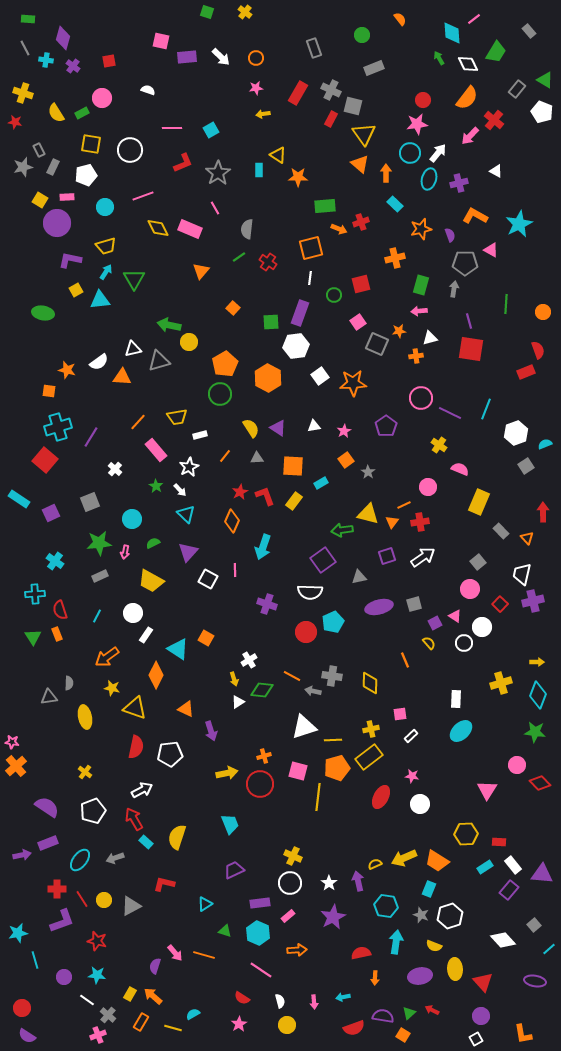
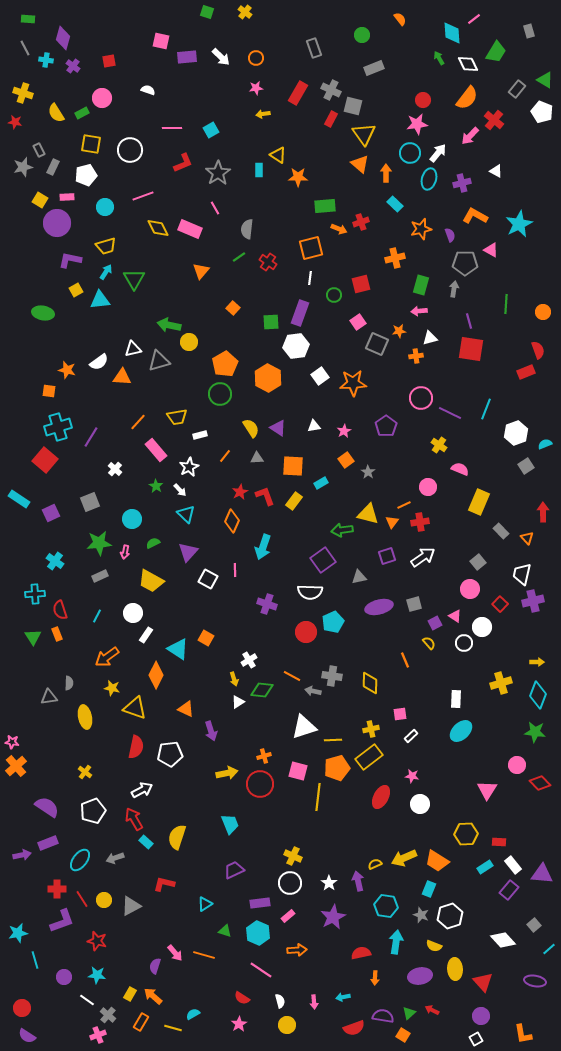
gray rectangle at (529, 31): rotated 24 degrees clockwise
purple cross at (459, 183): moved 3 px right
